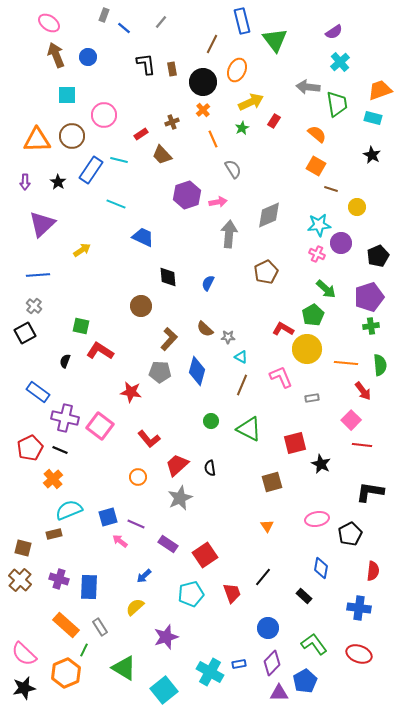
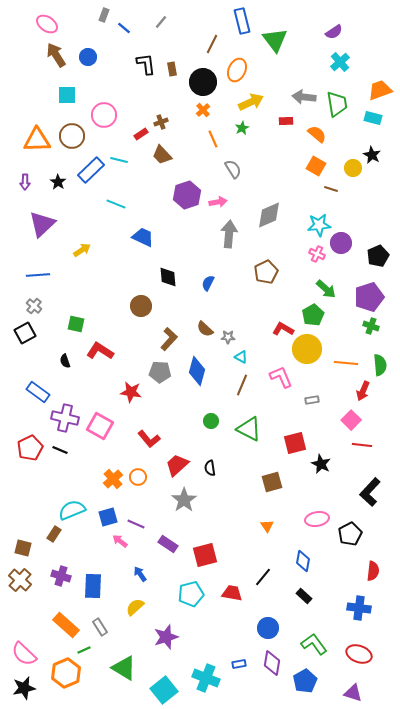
pink ellipse at (49, 23): moved 2 px left, 1 px down
brown arrow at (56, 55): rotated 10 degrees counterclockwise
gray arrow at (308, 87): moved 4 px left, 10 px down
red rectangle at (274, 121): moved 12 px right; rotated 56 degrees clockwise
brown cross at (172, 122): moved 11 px left
blue rectangle at (91, 170): rotated 12 degrees clockwise
yellow circle at (357, 207): moved 4 px left, 39 px up
green square at (81, 326): moved 5 px left, 2 px up
green cross at (371, 326): rotated 28 degrees clockwise
black semicircle at (65, 361): rotated 40 degrees counterclockwise
red arrow at (363, 391): rotated 60 degrees clockwise
gray rectangle at (312, 398): moved 2 px down
pink square at (100, 426): rotated 8 degrees counterclockwise
orange cross at (53, 479): moved 60 px right
black L-shape at (370, 492): rotated 56 degrees counterclockwise
gray star at (180, 498): moved 4 px right, 2 px down; rotated 10 degrees counterclockwise
cyan semicircle at (69, 510): moved 3 px right
brown rectangle at (54, 534): rotated 42 degrees counterclockwise
red square at (205, 555): rotated 20 degrees clockwise
blue diamond at (321, 568): moved 18 px left, 7 px up
blue arrow at (144, 576): moved 4 px left, 2 px up; rotated 98 degrees clockwise
purple cross at (59, 579): moved 2 px right, 3 px up
blue rectangle at (89, 587): moved 4 px right, 1 px up
red trapezoid at (232, 593): rotated 60 degrees counterclockwise
green line at (84, 650): rotated 40 degrees clockwise
purple diamond at (272, 663): rotated 35 degrees counterclockwise
cyan cross at (210, 672): moved 4 px left, 6 px down; rotated 8 degrees counterclockwise
purple triangle at (279, 693): moved 74 px right; rotated 18 degrees clockwise
